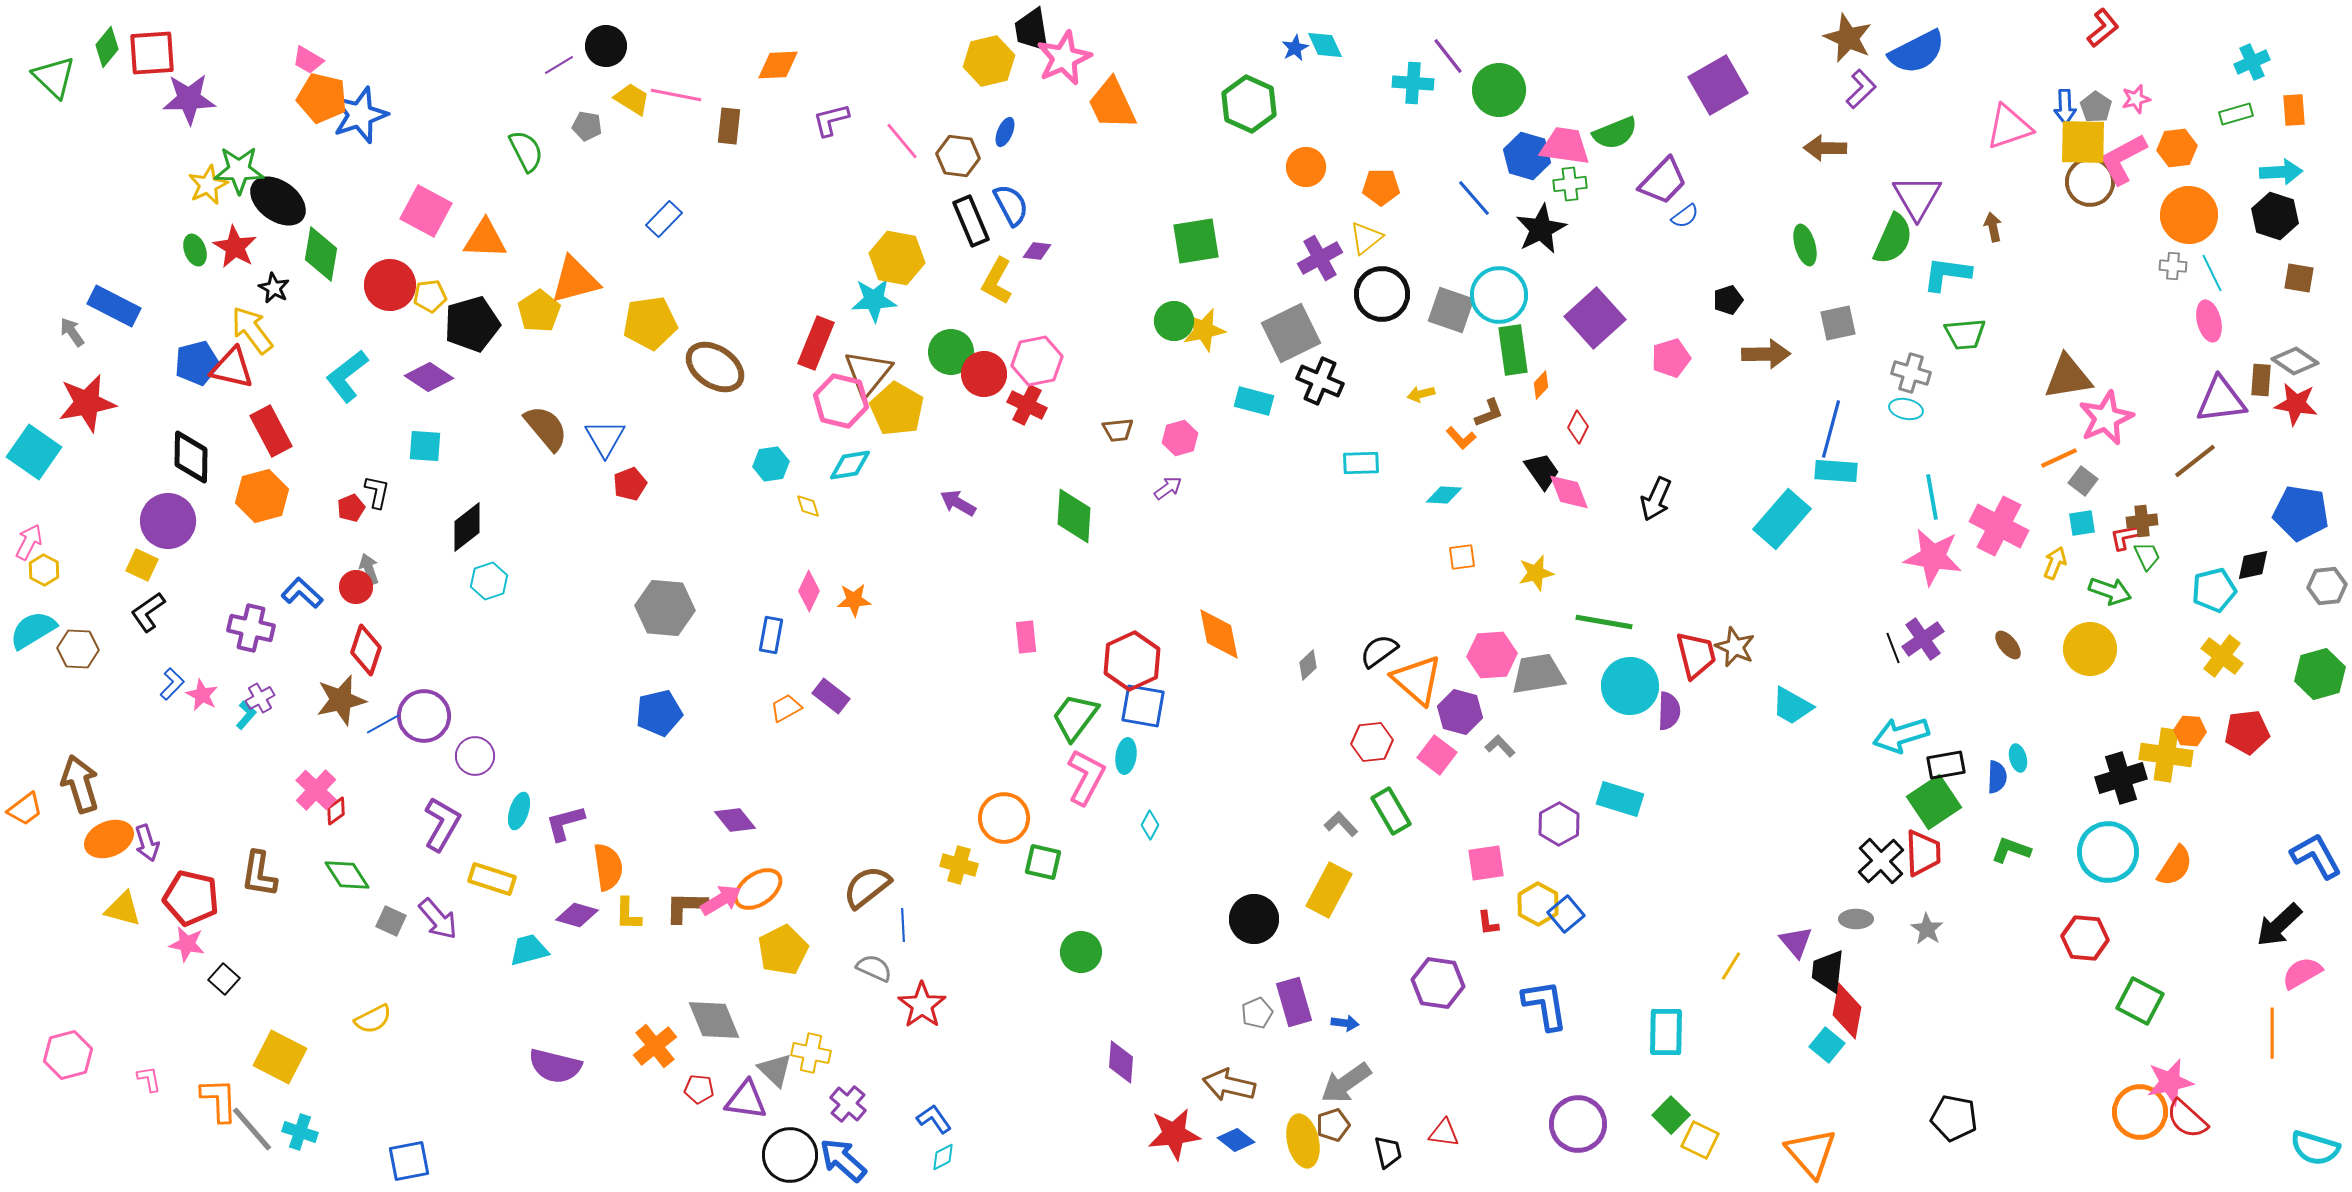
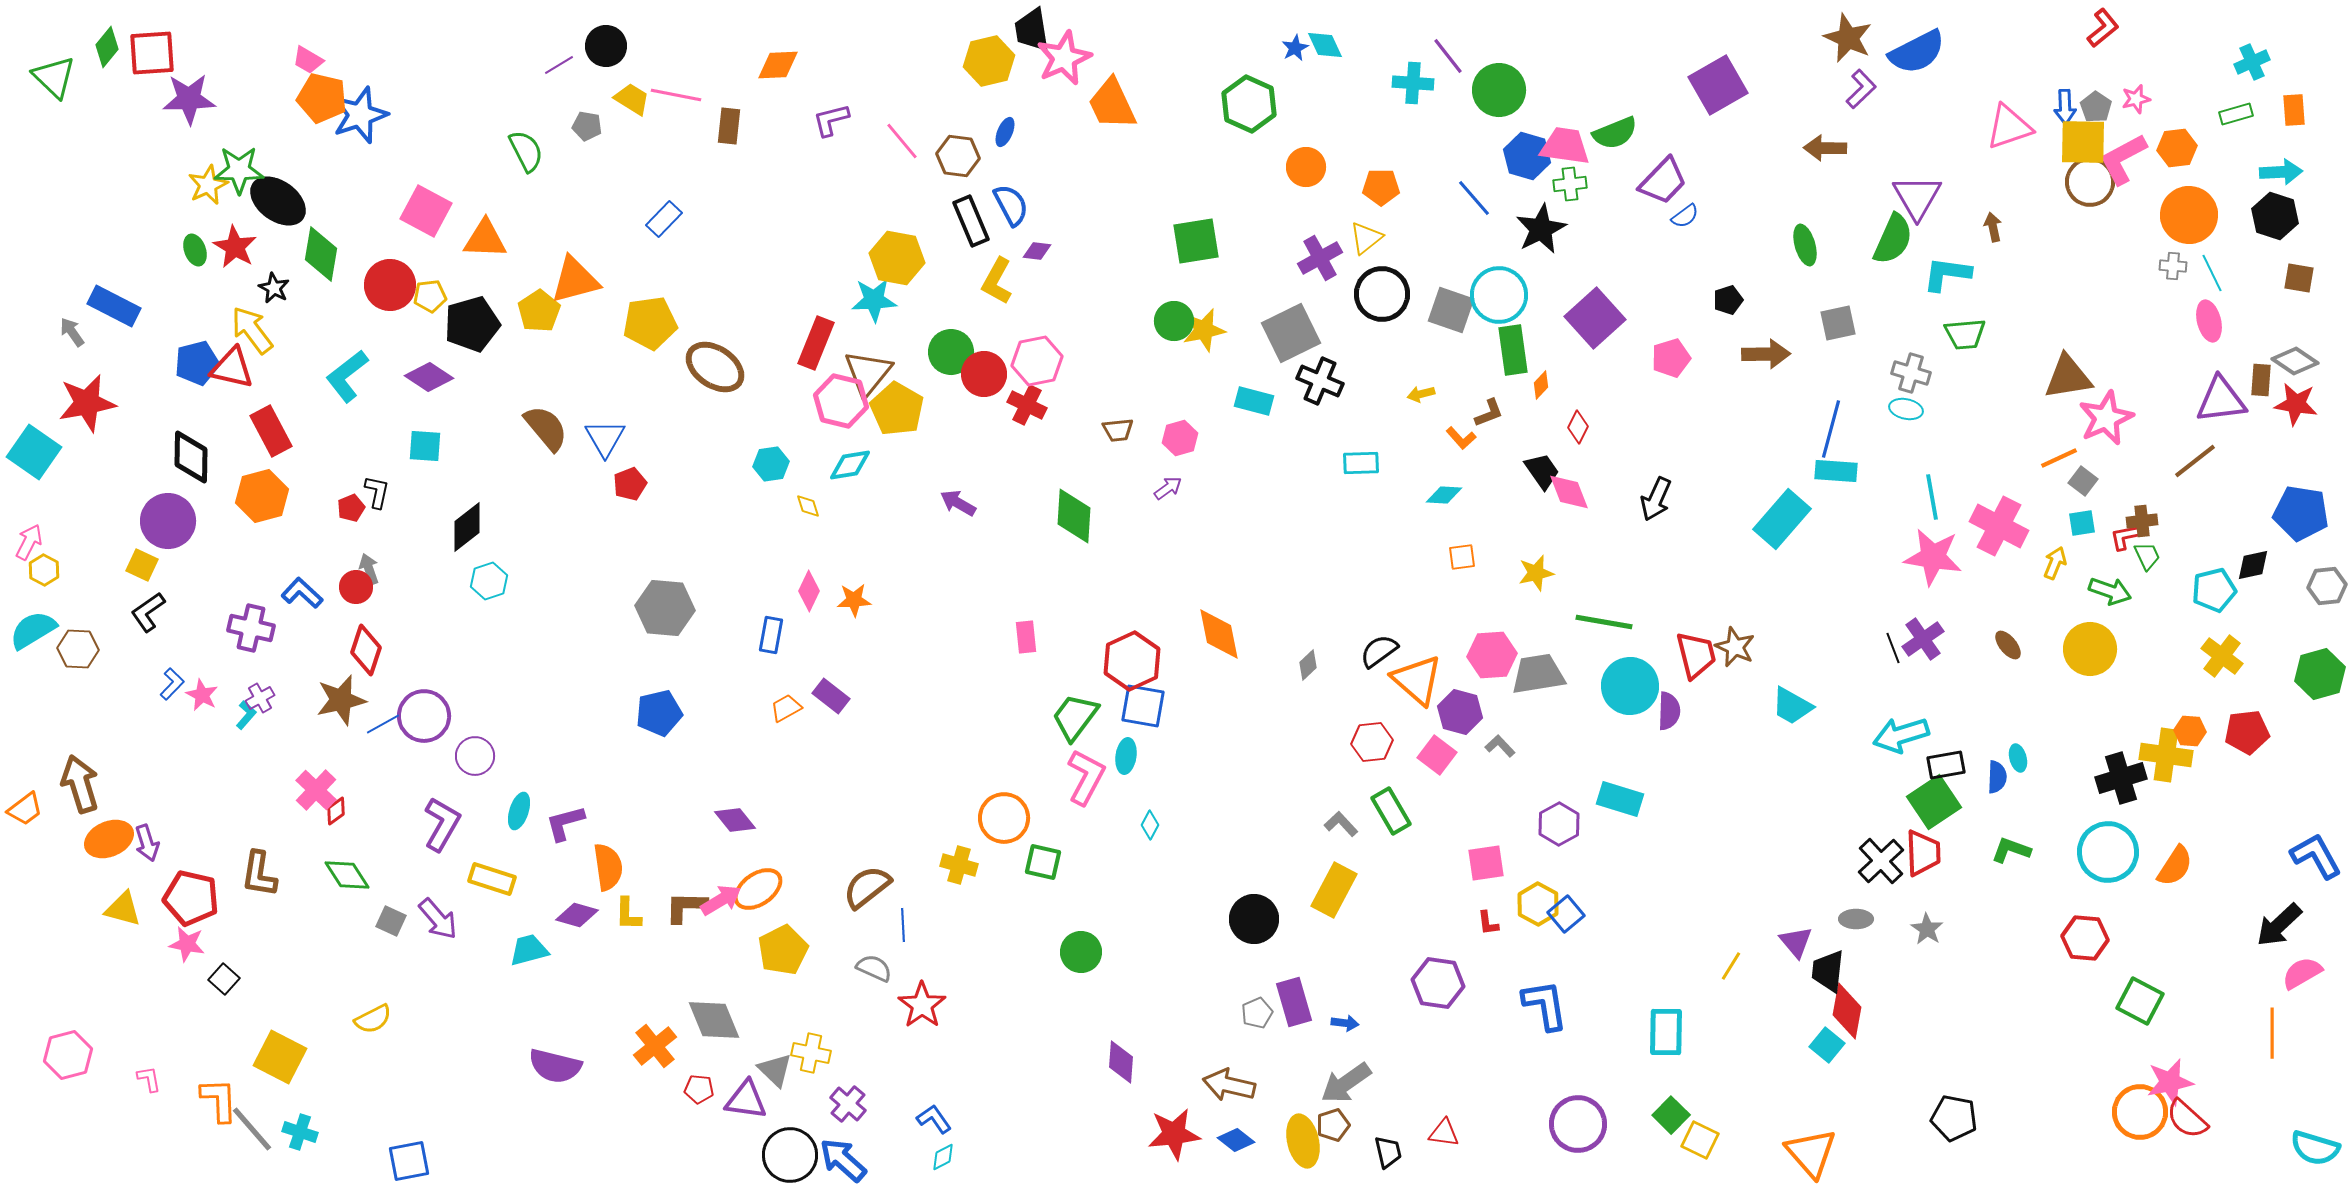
yellow rectangle at (1329, 890): moved 5 px right
